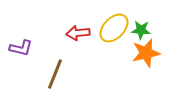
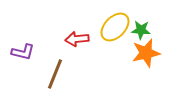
yellow ellipse: moved 1 px right, 1 px up
red arrow: moved 1 px left, 6 px down
purple L-shape: moved 2 px right, 4 px down
